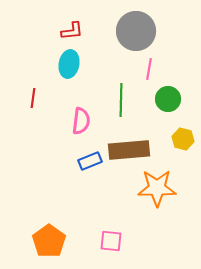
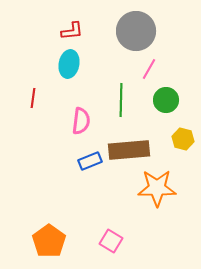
pink line: rotated 20 degrees clockwise
green circle: moved 2 px left, 1 px down
pink square: rotated 25 degrees clockwise
